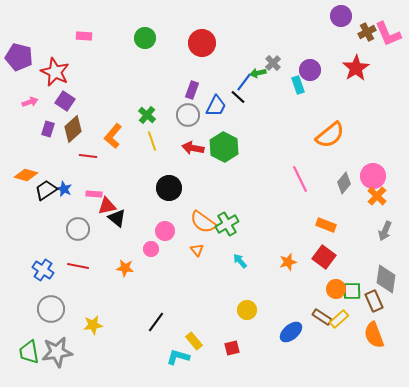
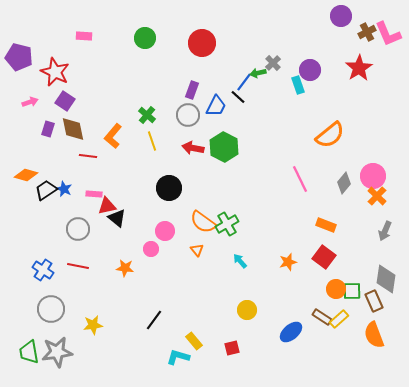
red star at (356, 68): moved 3 px right
brown diamond at (73, 129): rotated 60 degrees counterclockwise
black line at (156, 322): moved 2 px left, 2 px up
